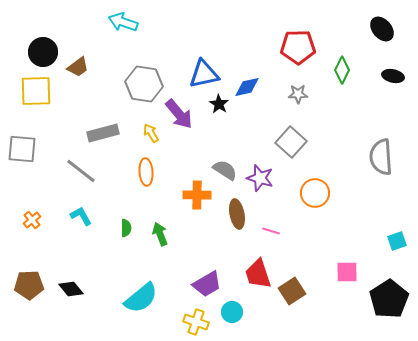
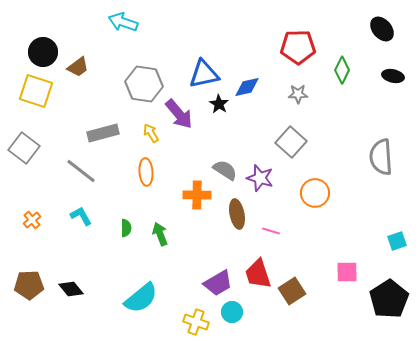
yellow square at (36, 91): rotated 20 degrees clockwise
gray square at (22, 149): moved 2 px right, 1 px up; rotated 32 degrees clockwise
purple trapezoid at (207, 284): moved 11 px right, 1 px up
